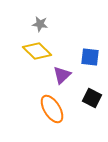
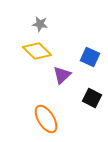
blue square: rotated 18 degrees clockwise
orange ellipse: moved 6 px left, 10 px down
